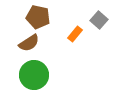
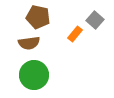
gray square: moved 4 px left
brown semicircle: rotated 25 degrees clockwise
